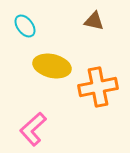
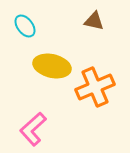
orange cross: moved 3 px left; rotated 12 degrees counterclockwise
